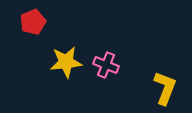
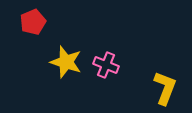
yellow star: rotated 24 degrees clockwise
